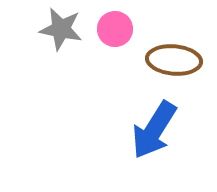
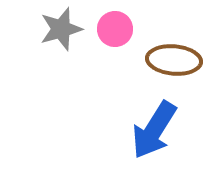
gray star: rotated 27 degrees counterclockwise
